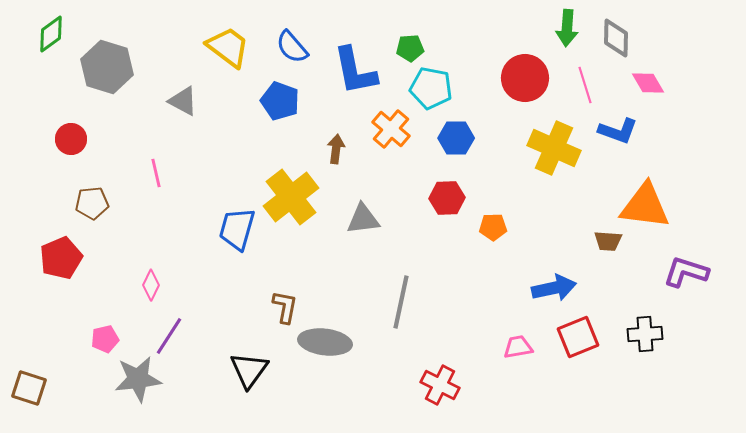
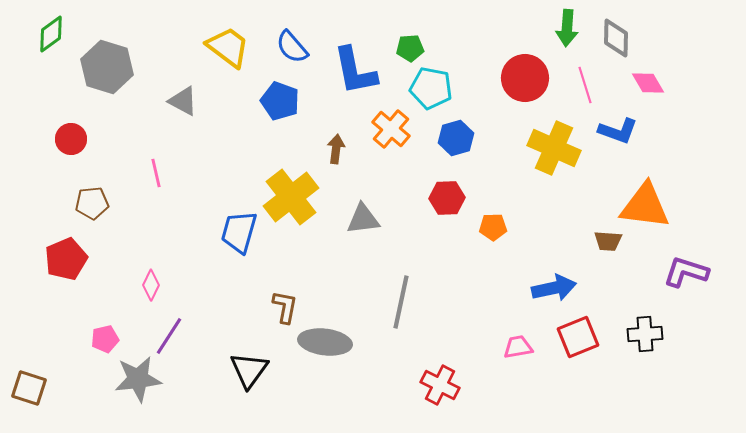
blue hexagon at (456, 138): rotated 16 degrees counterclockwise
blue trapezoid at (237, 229): moved 2 px right, 3 px down
red pentagon at (61, 258): moved 5 px right, 1 px down
